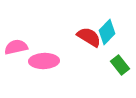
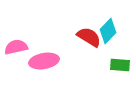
cyan diamond: moved 1 px right, 1 px up
pink ellipse: rotated 8 degrees counterclockwise
green rectangle: rotated 48 degrees counterclockwise
